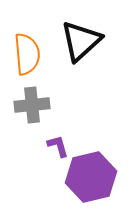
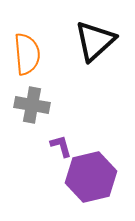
black triangle: moved 14 px right
gray cross: rotated 16 degrees clockwise
purple L-shape: moved 3 px right
